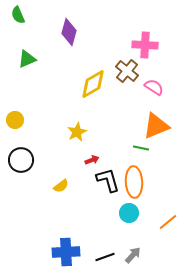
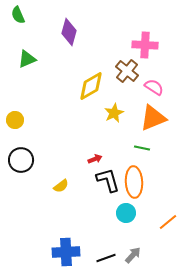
yellow diamond: moved 2 px left, 2 px down
orange triangle: moved 3 px left, 8 px up
yellow star: moved 37 px right, 19 px up
green line: moved 1 px right
red arrow: moved 3 px right, 1 px up
cyan circle: moved 3 px left
black line: moved 1 px right, 1 px down
